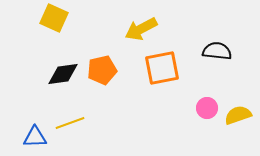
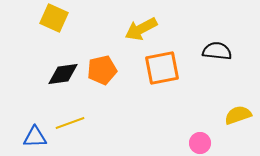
pink circle: moved 7 px left, 35 px down
